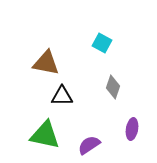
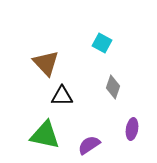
brown triangle: rotated 36 degrees clockwise
